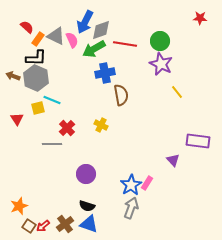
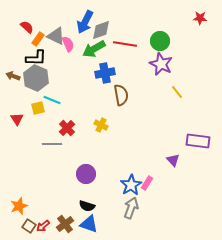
pink semicircle: moved 4 px left, 4 px down
